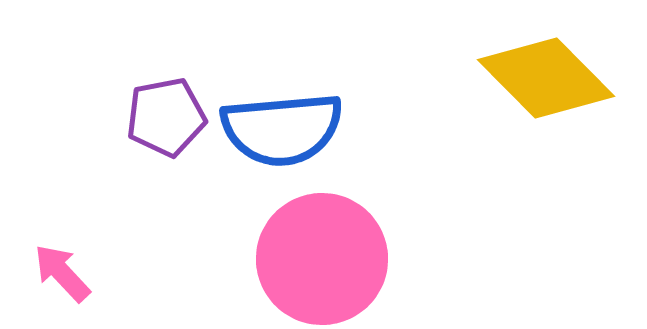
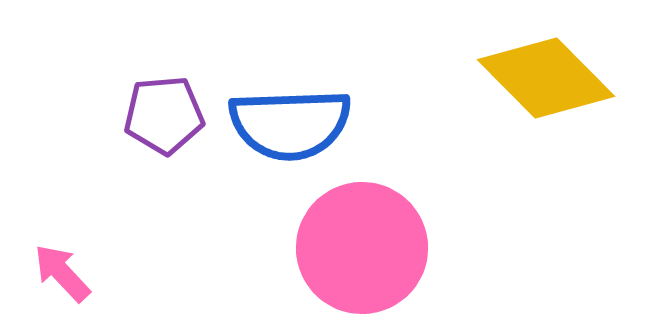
purple pentagon: moved 2 px left, 2 px up; rotated 6 degrees clockwise
blue semicircle: moved 8 px right, 5 px up; rotated 3 degrees clockwise
pink circle: moved 40 px right, 11 px up
